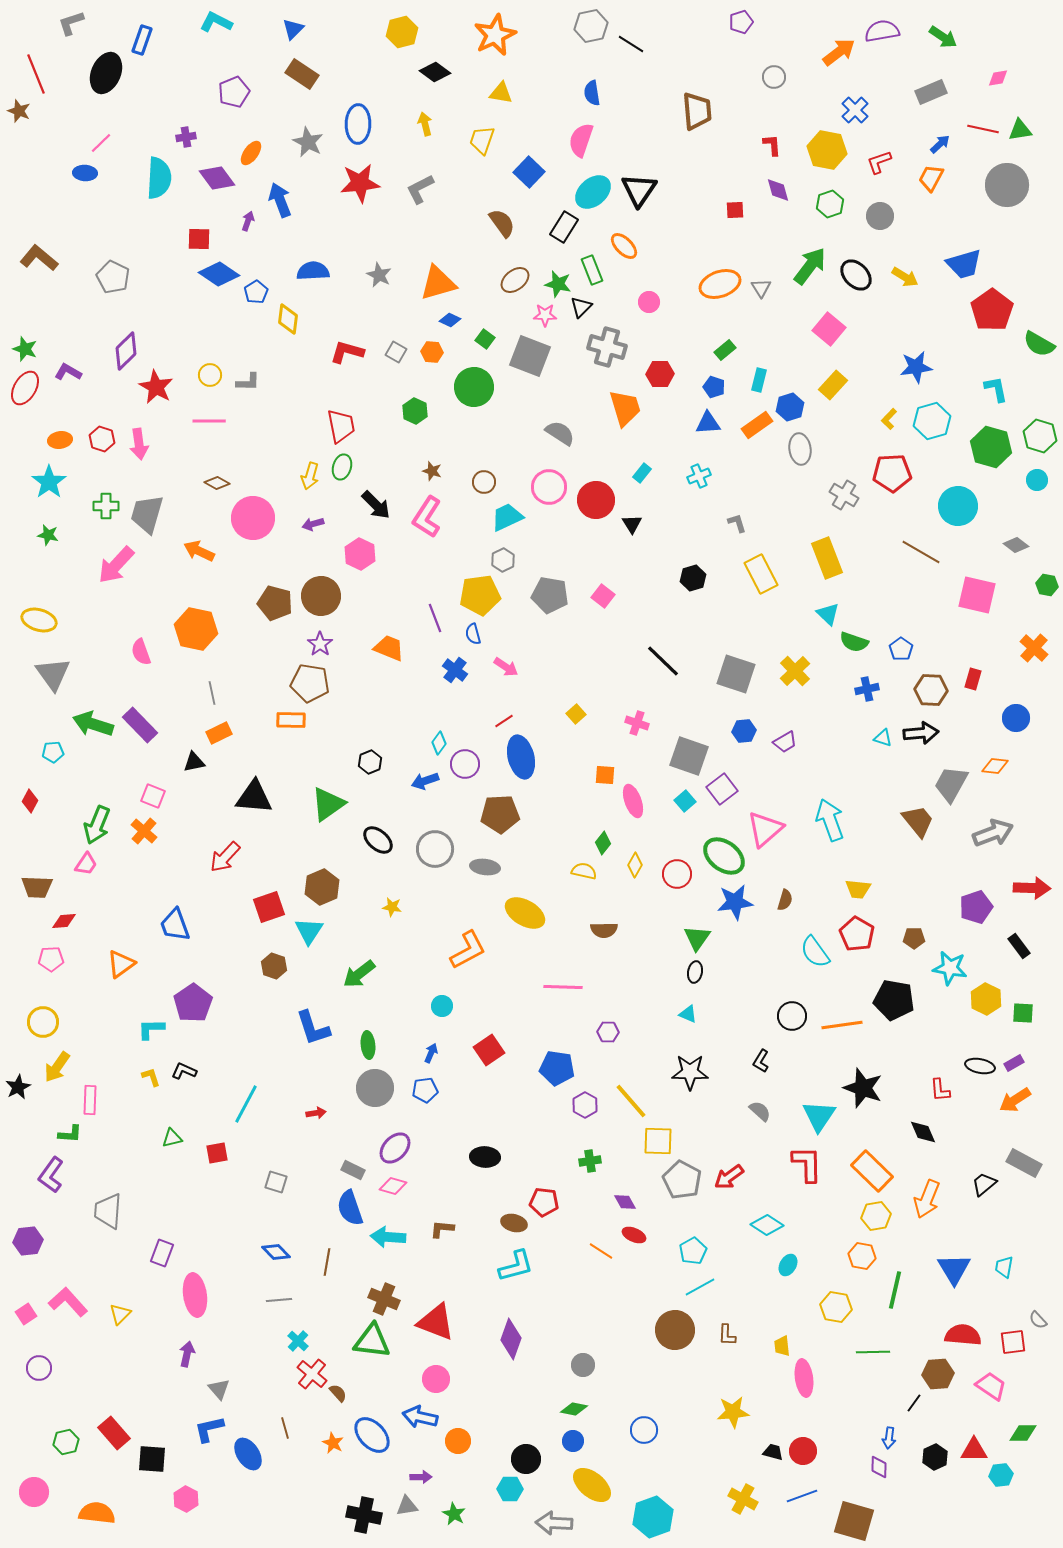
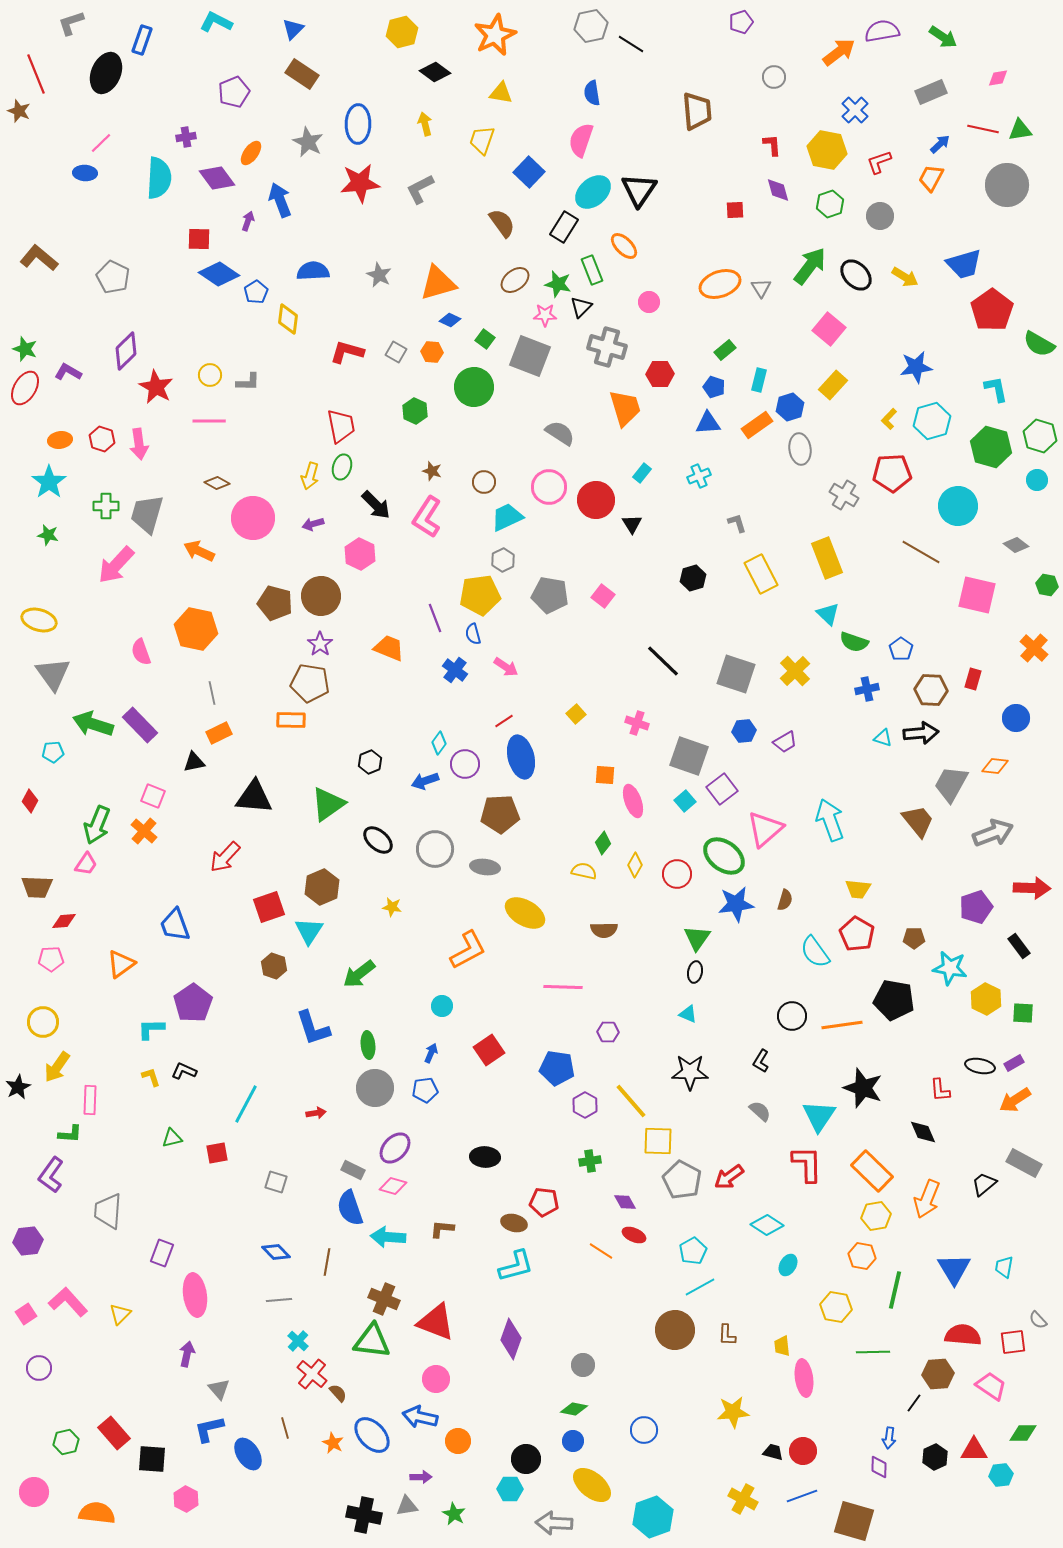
blue star at (735, 902): moved 1 px right, 2 px down
